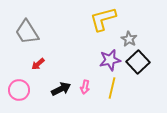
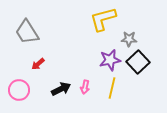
gray star: rotated 28 degrees counterclockwise
